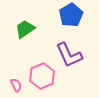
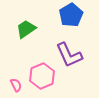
green trapezoid: moved 1 px right
